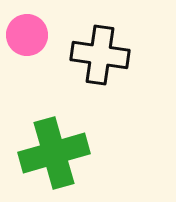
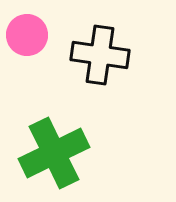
green cross: rotated 10 degrees counterclockwise
